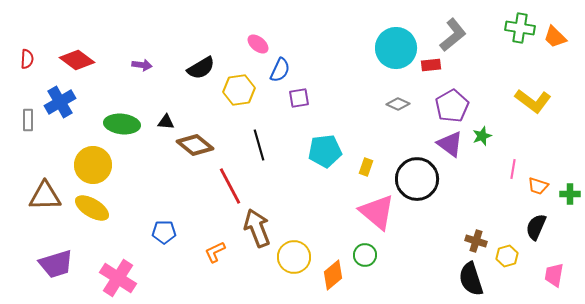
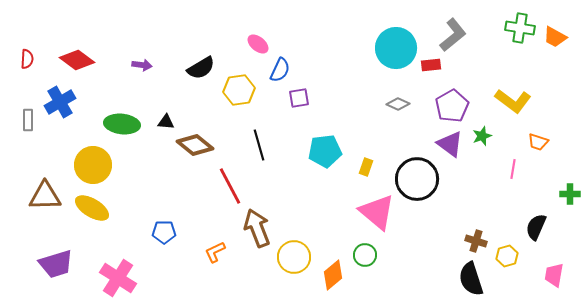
orange trapezoid at (555, 37): rotated 15 degrees counterclockwise
yellow L-shape at (533, 101): moved 20 px left
orange trapezoid at (538, 186): moved 44 px up
